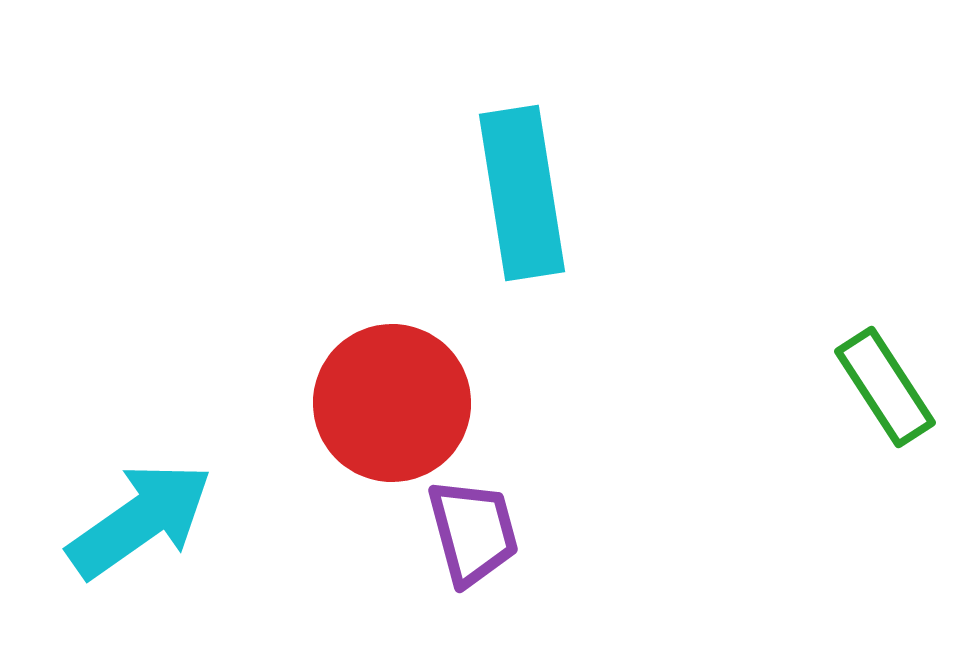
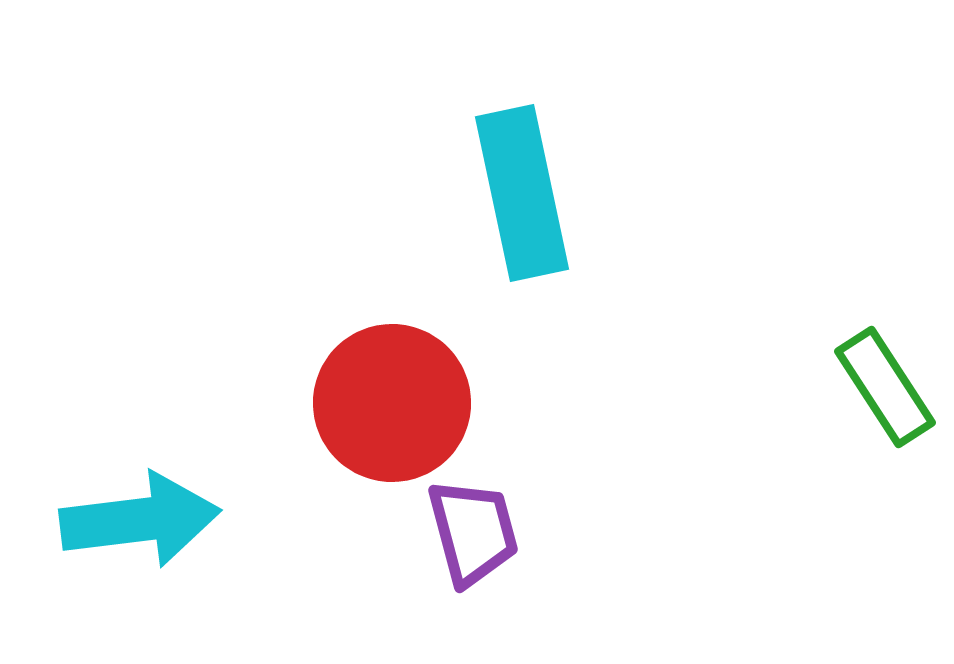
cyan rectangle: rotated 3 degrees counterclockwise
cyan arrow: rotated 28 degrees clockwise
